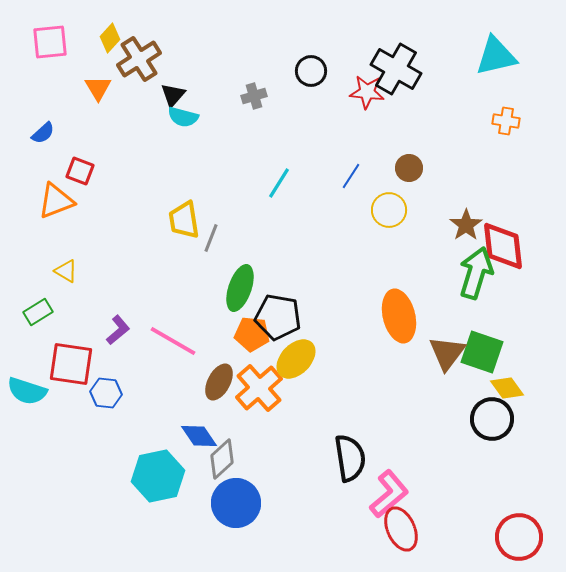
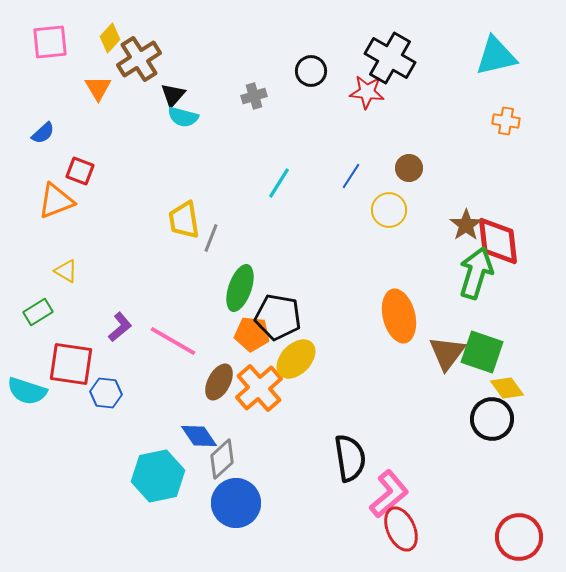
black cross at (396, 69): moved 6 px left, 11 px up
red diamond at (503, 246): moved 5 px left, 5 px up
purple L-shape at (118, 330): moved 2 px right, 3 px up
